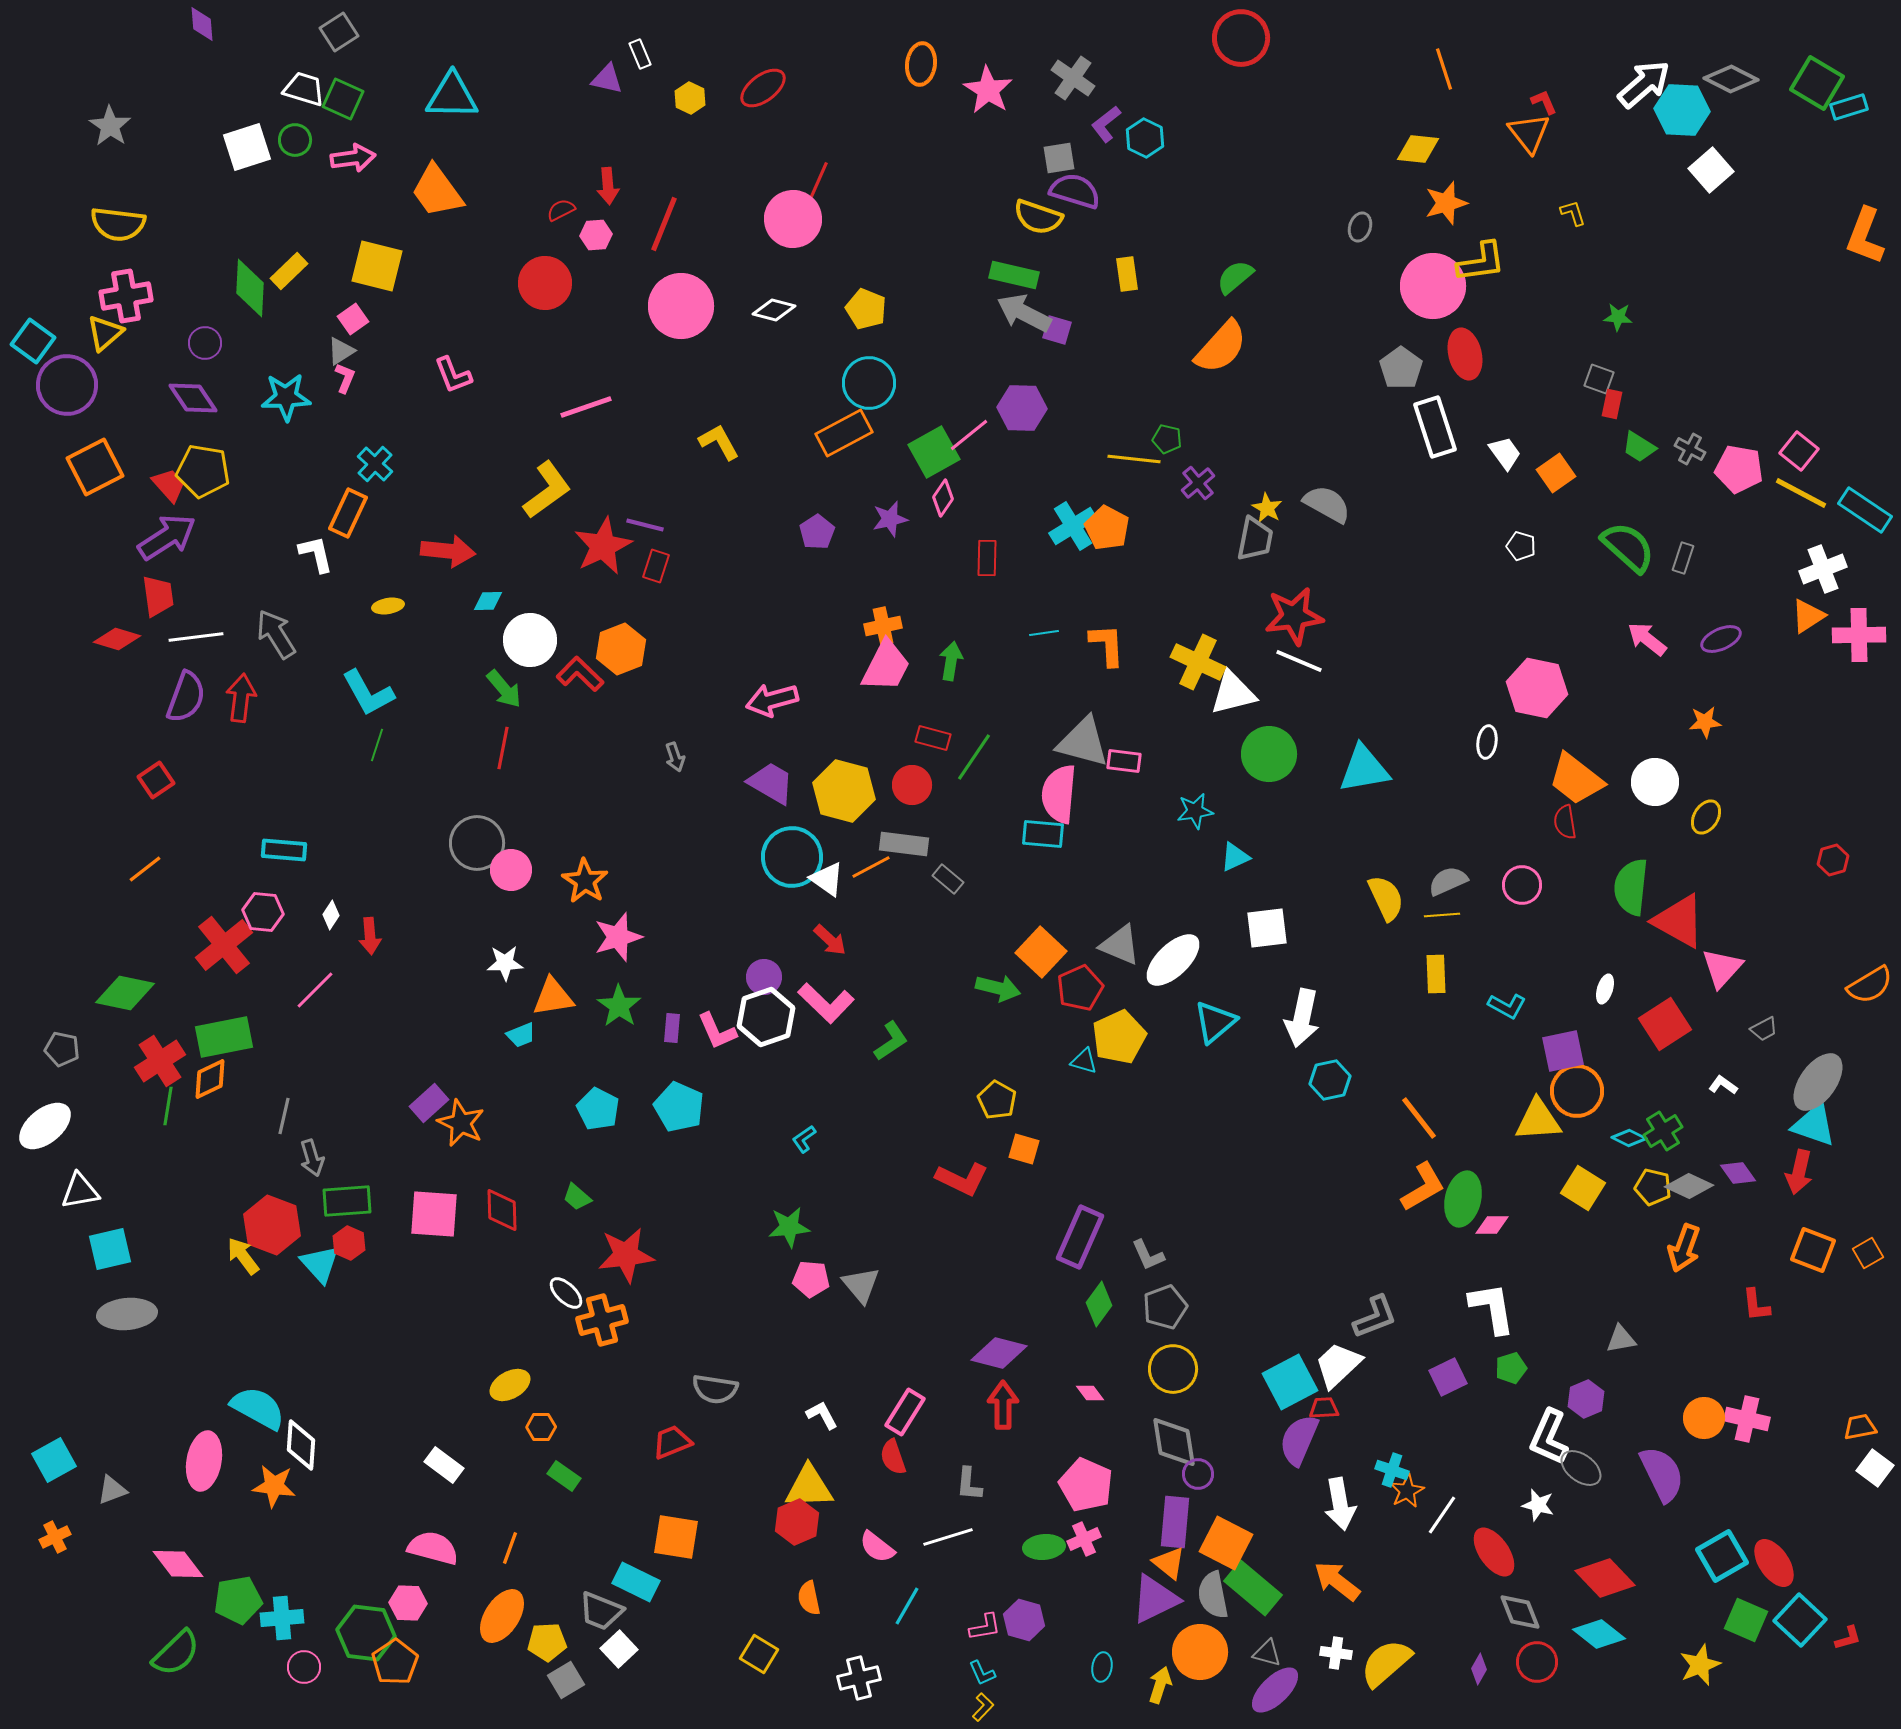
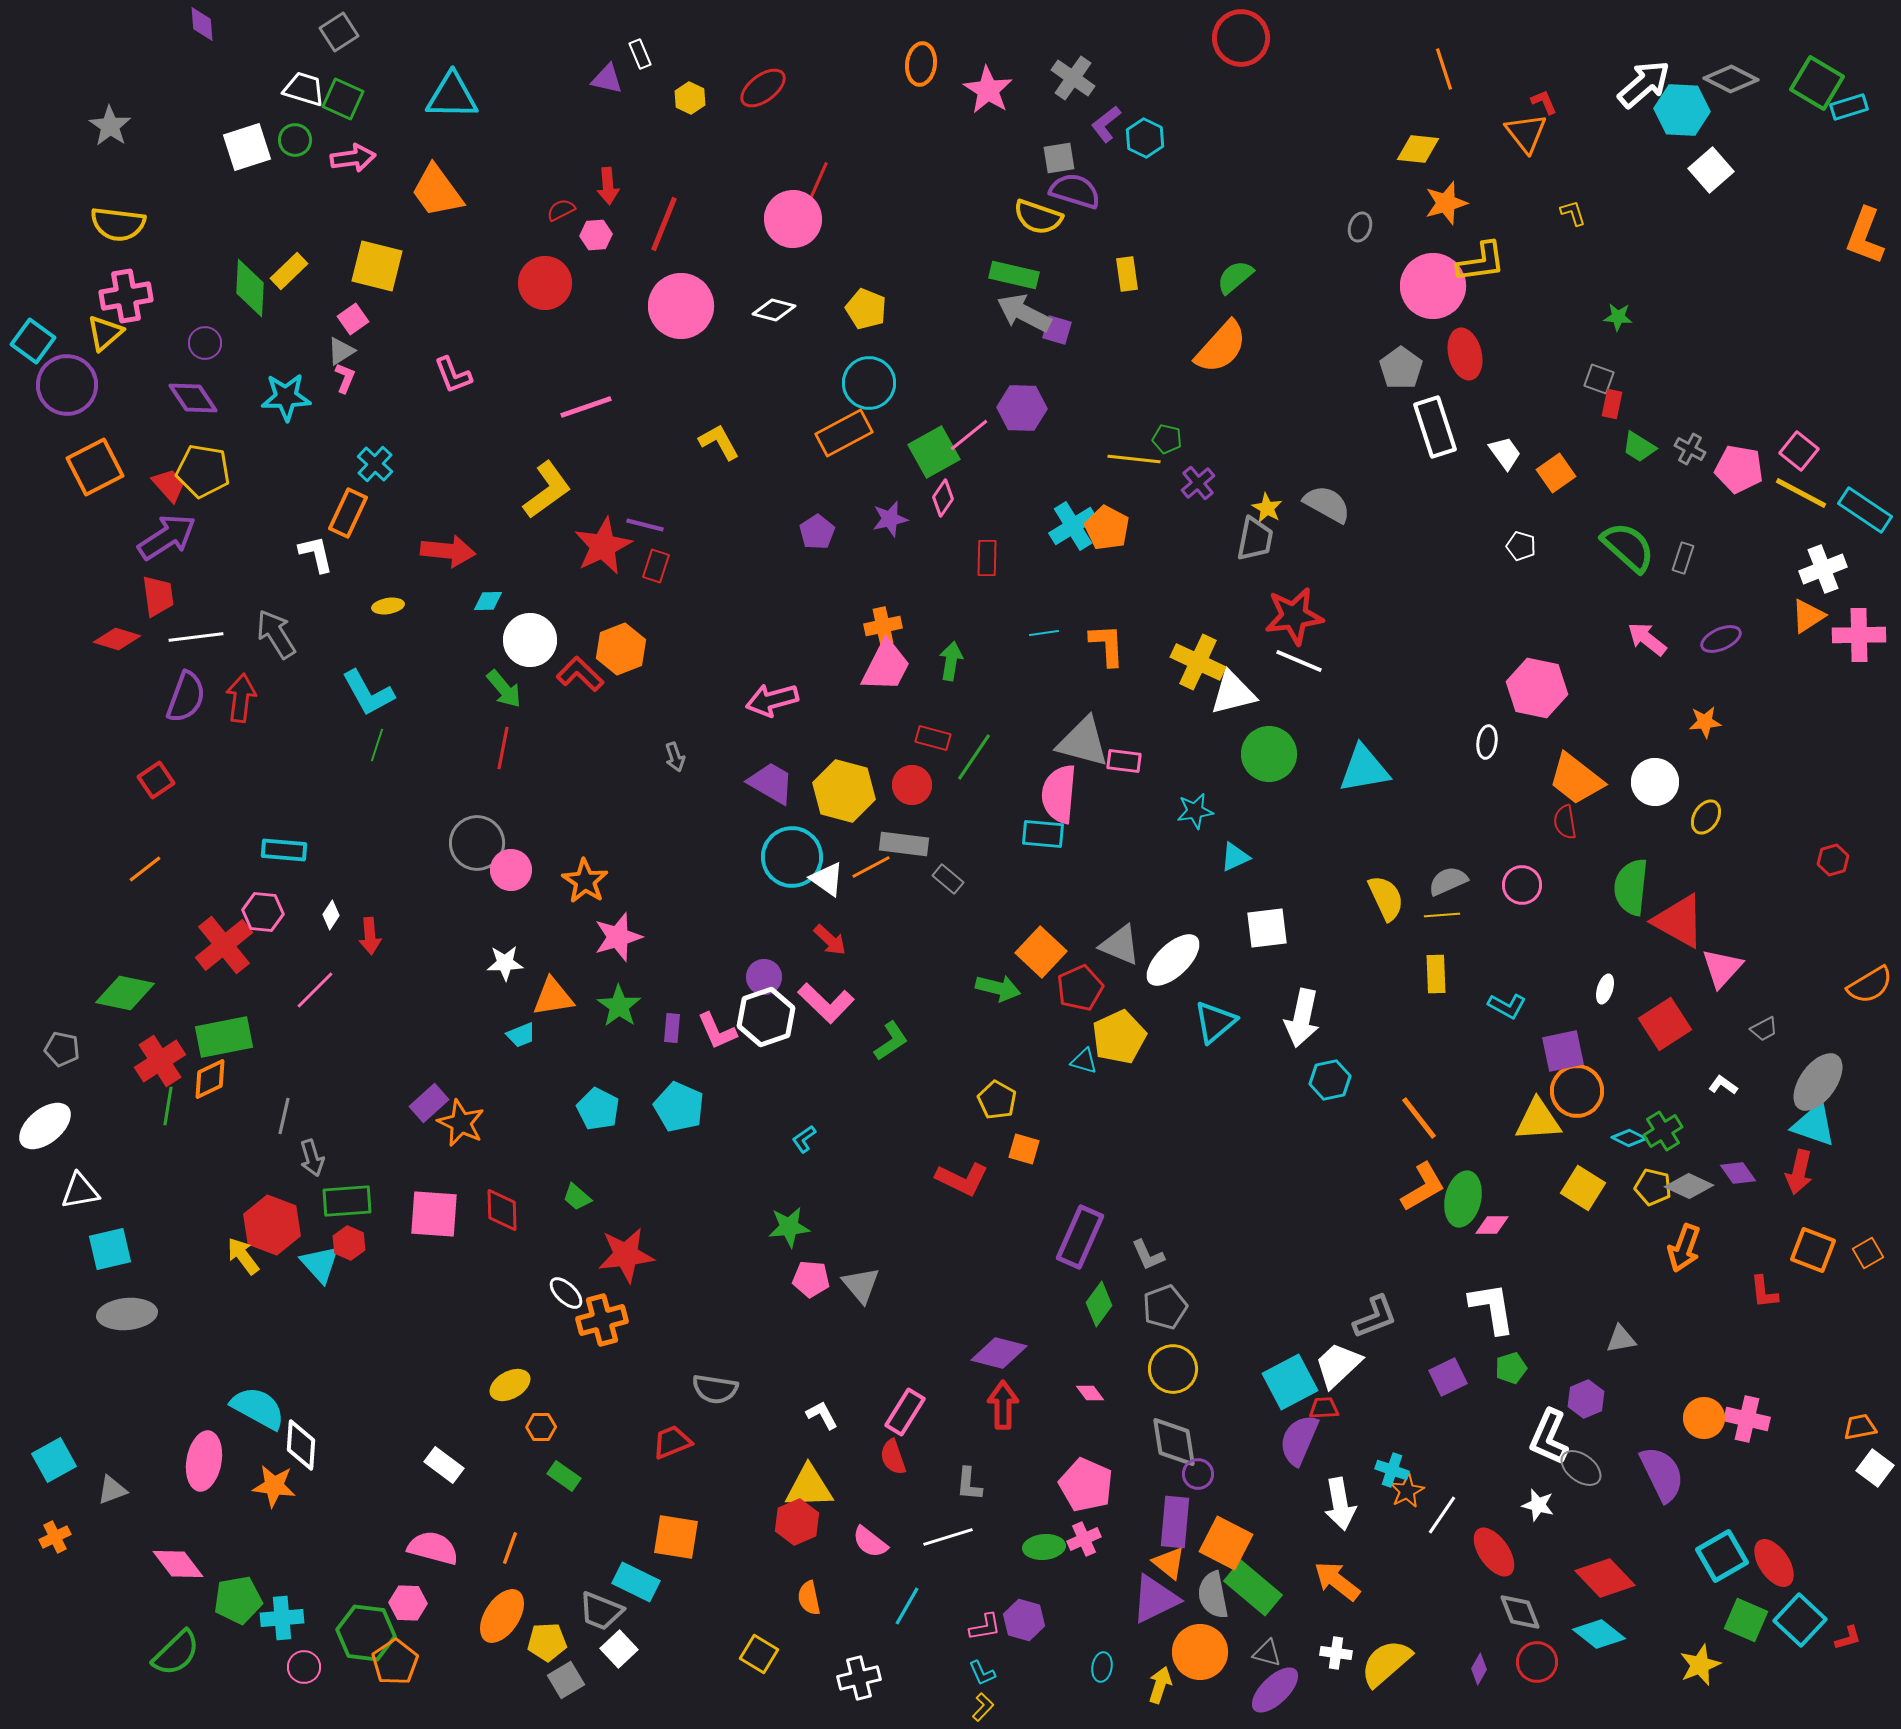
orange triangle at (1529, 133): moved 3 px left
red L-shape at (1756, 1305): moved 8 px right, 13 px up
pink semicircle at (877, 1547): moved 7 px left, 5 px up
